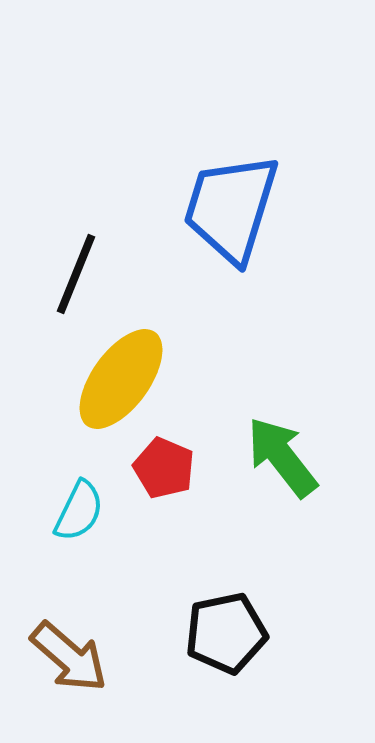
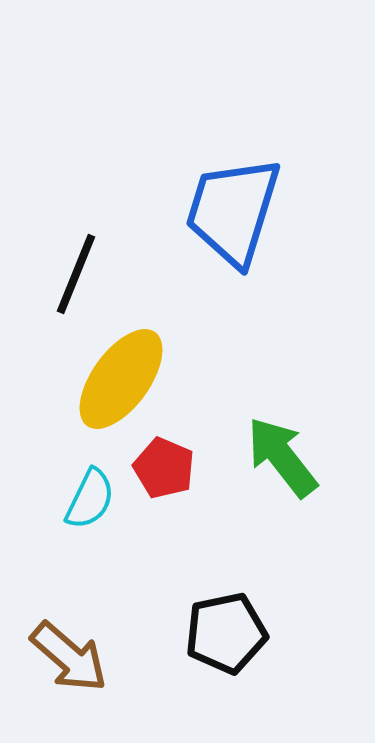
blue trapezoid: moved 2 px right, 3 px down
cyan semicircle: moved 11 px right, 12 px up
